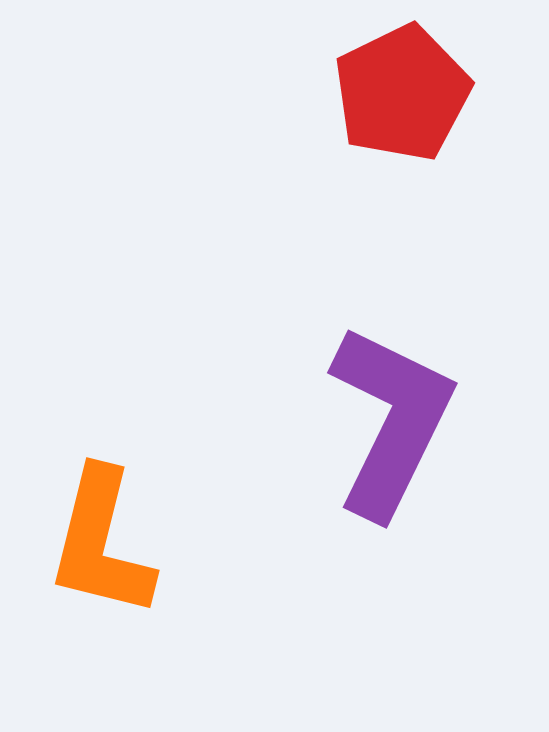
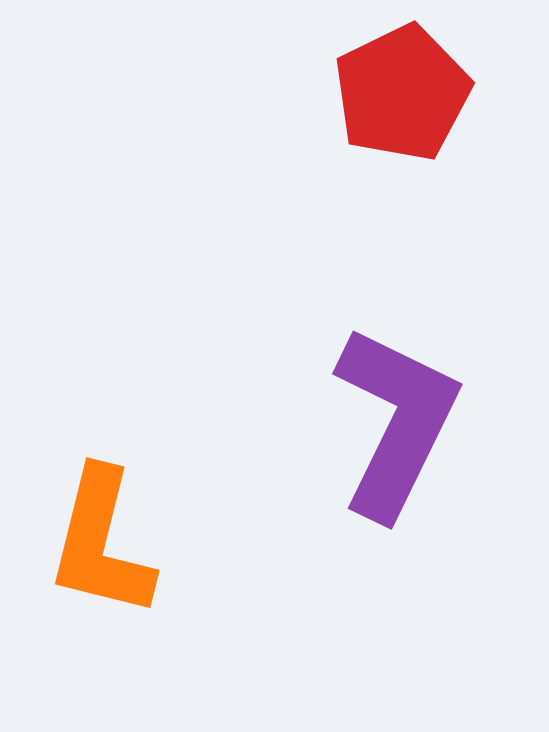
purple L-shape: moved 5 px right, 1 px down
